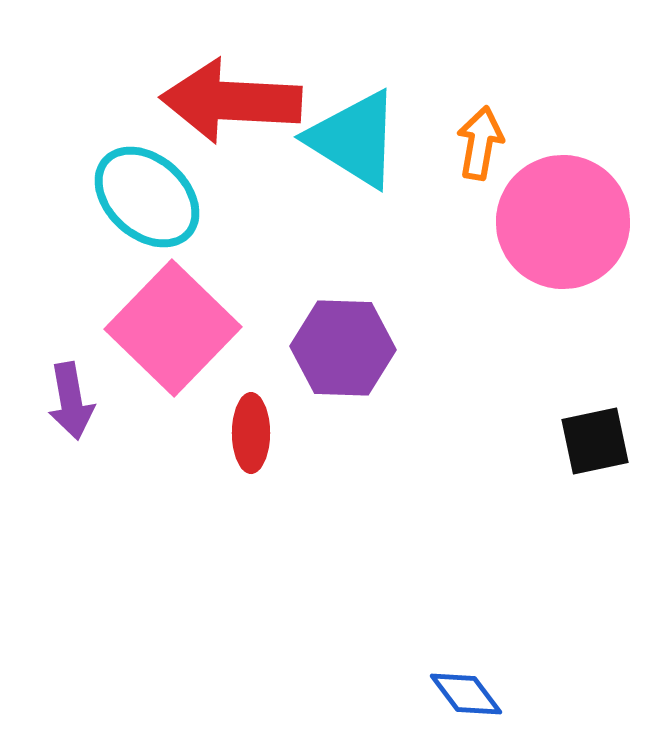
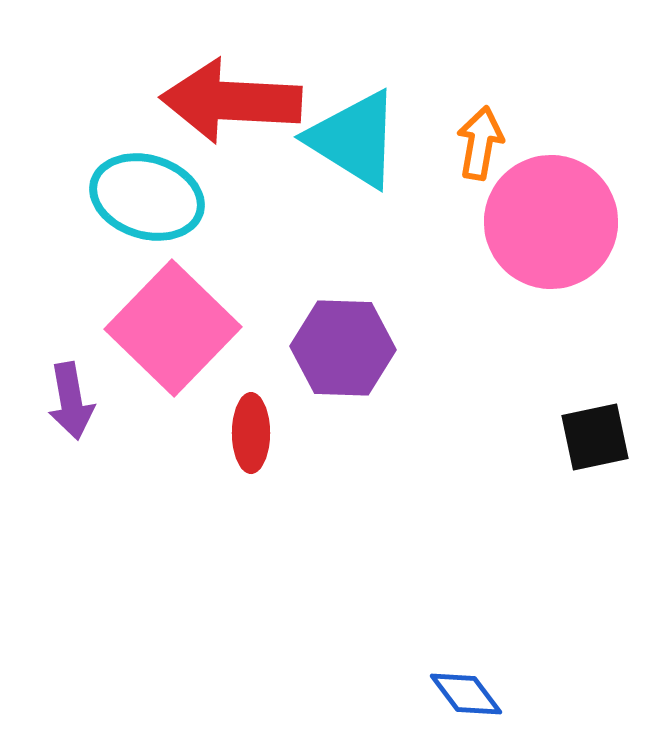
cyan ellipse: rotated 25 degrees counterclockwise
pink circle: moved 12 px left
black square: moved 4 px up
